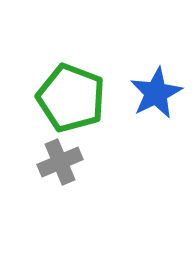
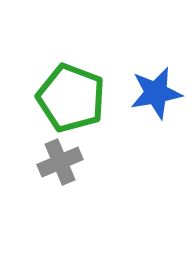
blue star: rotated 16 degrees clockwise
